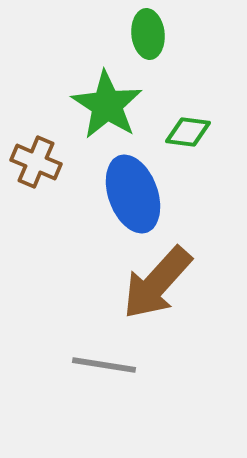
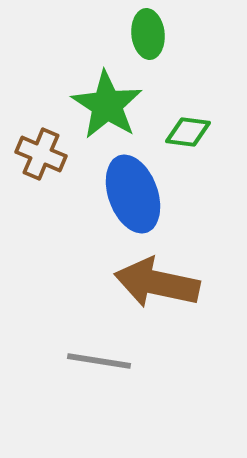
brown cross: moved 5 px right, 8 px up
brown arrow: rotated 60 degrees clockwise
gray line: moved 5 px left, 4 px up
